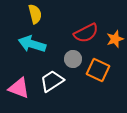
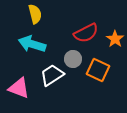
orange star: rotated 18 degrees counterclockwise
white trapezoid: moved 6 px up
